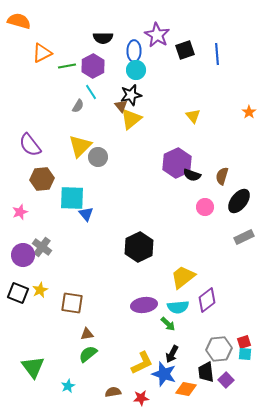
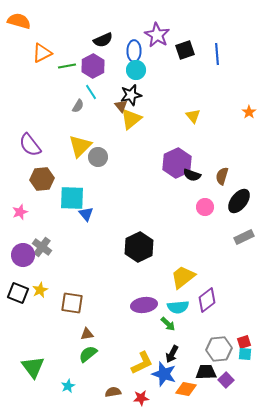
black semicircle at (103, 38): moved 2 px down; rotated 24 degrees counterclockwise
black trapezoid at (206, 372): rotated 95 degrees clockwise
